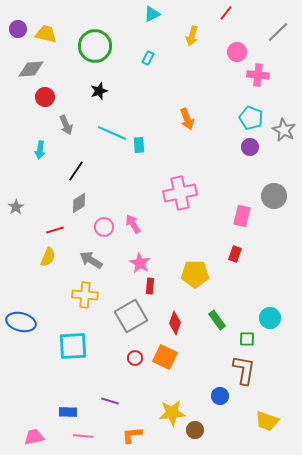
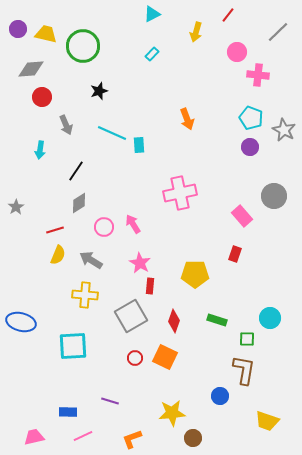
red line at (226, 13): moved 2 px right, 2 px down
yellow arrow at (192, 36): moved 4 px right, 4 px up
green circle at (95, 46): moved 12 px left
cyan rectangle at (148, 58): moved 4 px right, 4 px up; rotated 16 degrees clockwise
red circle at (45, 97): moved 3 px left
pink rectangle at (242, 216): rotated 55 degrees counterclockwise
yellow semicircle at (48, 257): moved 10 px right, 2 px up
green rectangle at (217, 320): rotated 36 degrees counterclockwise
red diamond at (175, 323): moved 1 px left, 2 px up
brown circle at (195, 430): moved 2 px left, 8 px down
orange L-shape at (132, 435): moved 4 px down; rotated 15 degrees counterclockwise
pink line at (83, 436): rotated 30 degrees counterclockwise
